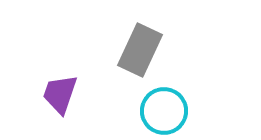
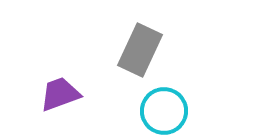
purple trapezoid: rotated 51 degrees clockwise
